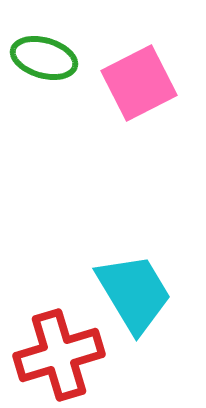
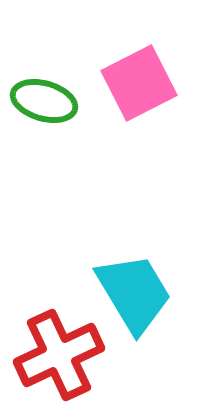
green ellipse: moved 43 px down
red cross: rotated 8 degrees counterclockwise
